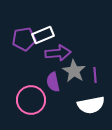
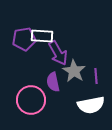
white rectangle: moved 1 px left, 1 px down; rotated 25 degrees clockwise
purple arrow: rotated 65 degrees clockwise
purple line: moved 1 px right, 1 px down
